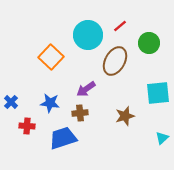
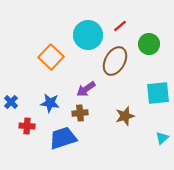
green circle: moved 1 px down
